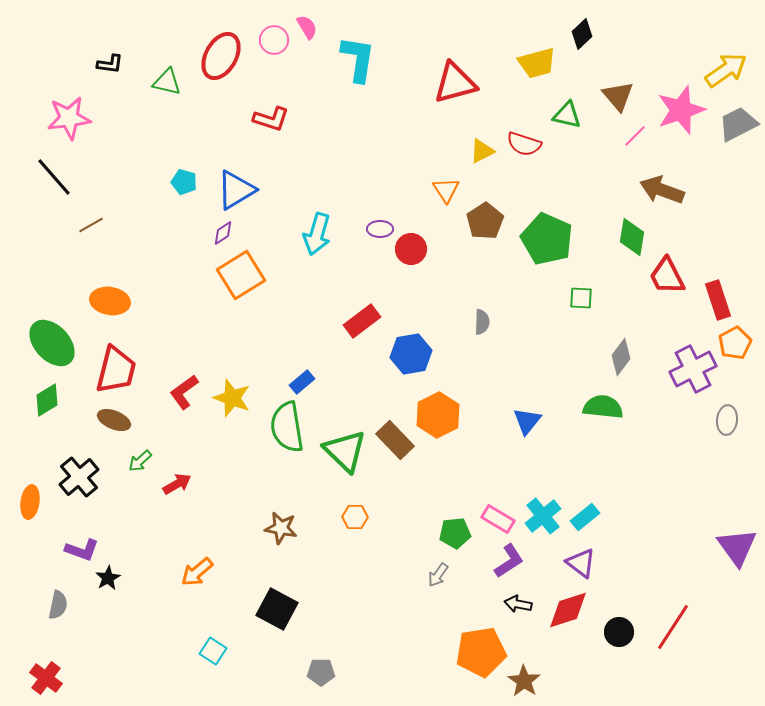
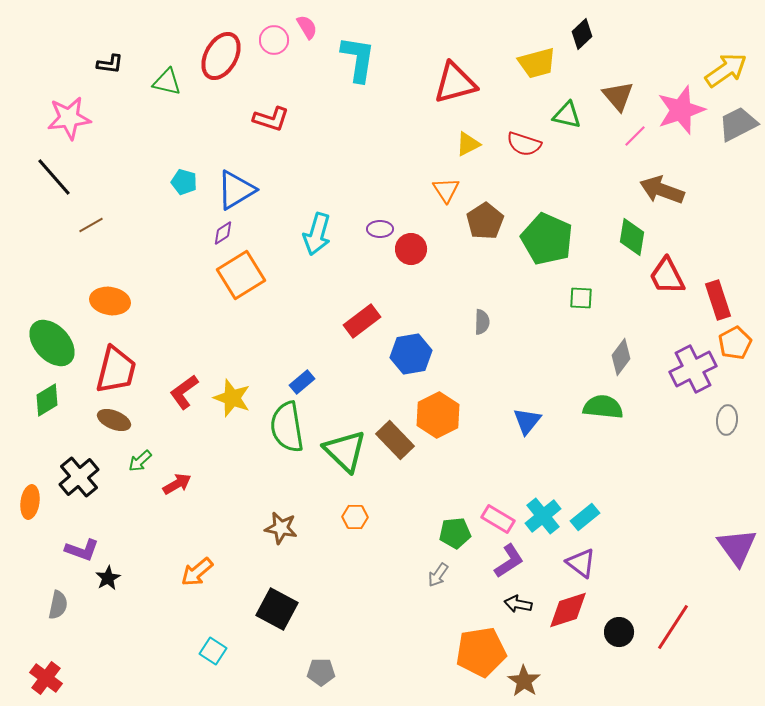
yellow triangle at (482, 151): moved 14 px left, 7 px up
